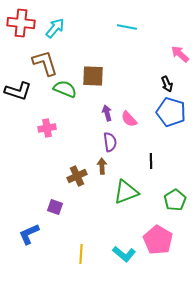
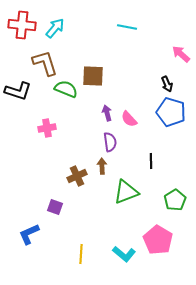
red cross: moved 1 px right, 2 px down
pink arrow: moved 1 px right
green semicircle: moved 1 px right
